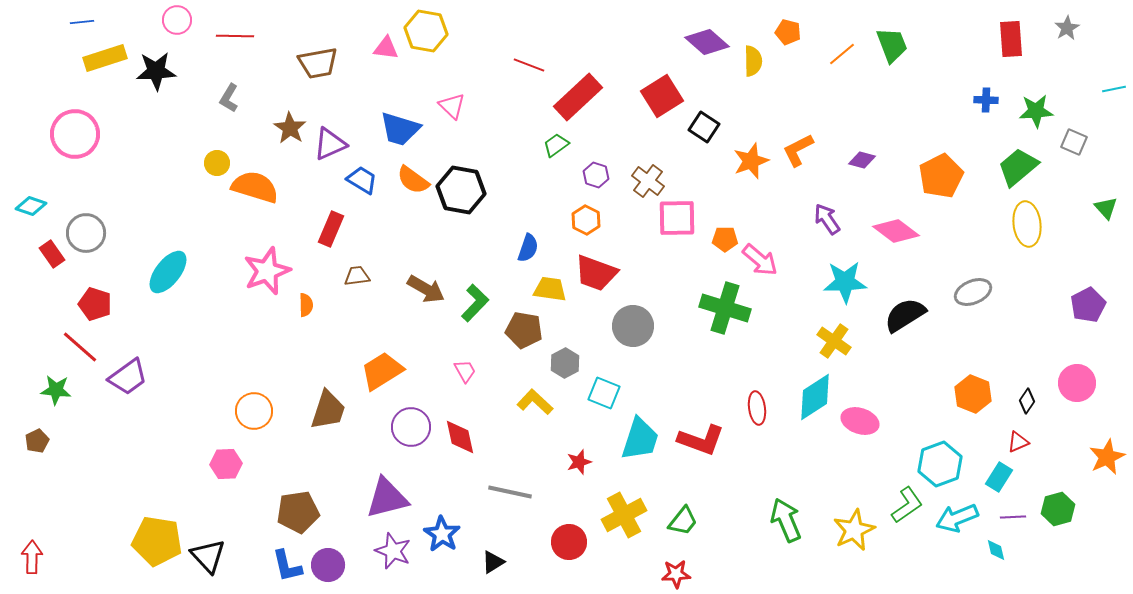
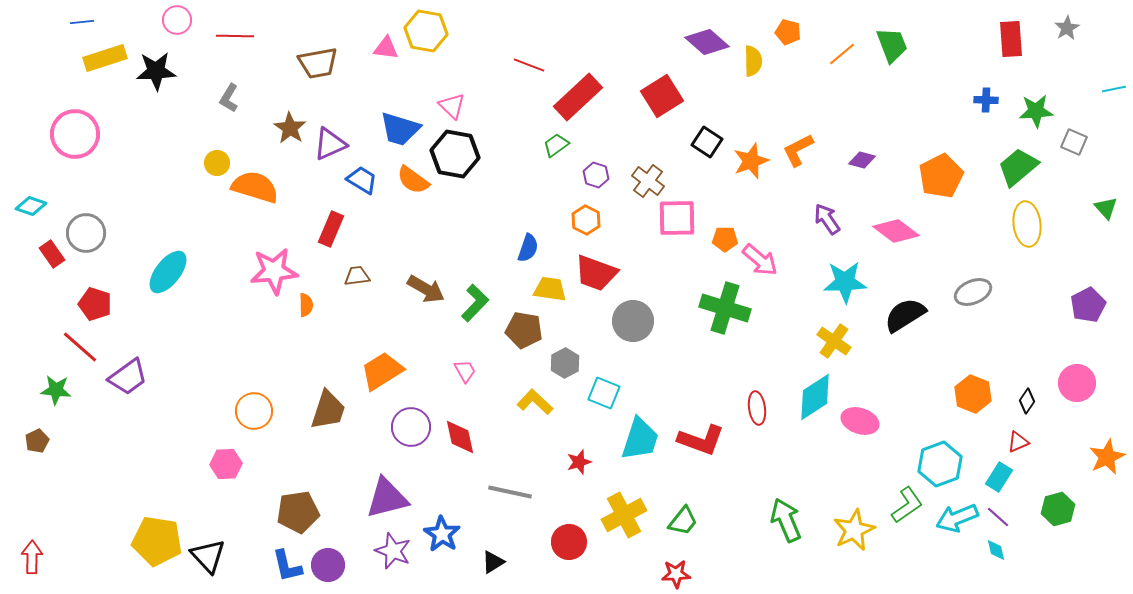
black square at (704, 127): moved 3 px right, 15 px down
black hexagon at (461, 190): moved 6 px left, 36 px up
pink star at (267, 271): moved 7 px right; rotated 15 degrees clockwise
gray circle at (633, 326): moved 5 px up
purple line at (1013, 517): moved 15 px left; rotated 45 degrees clockwise
